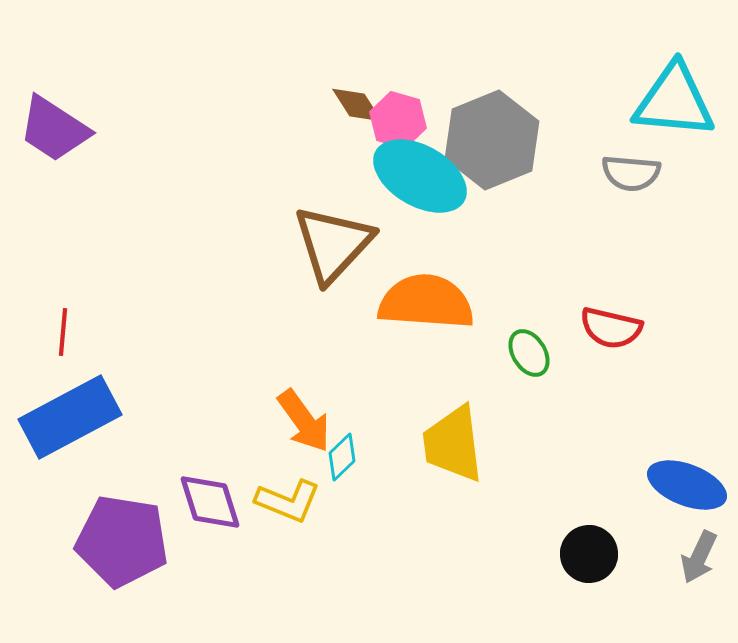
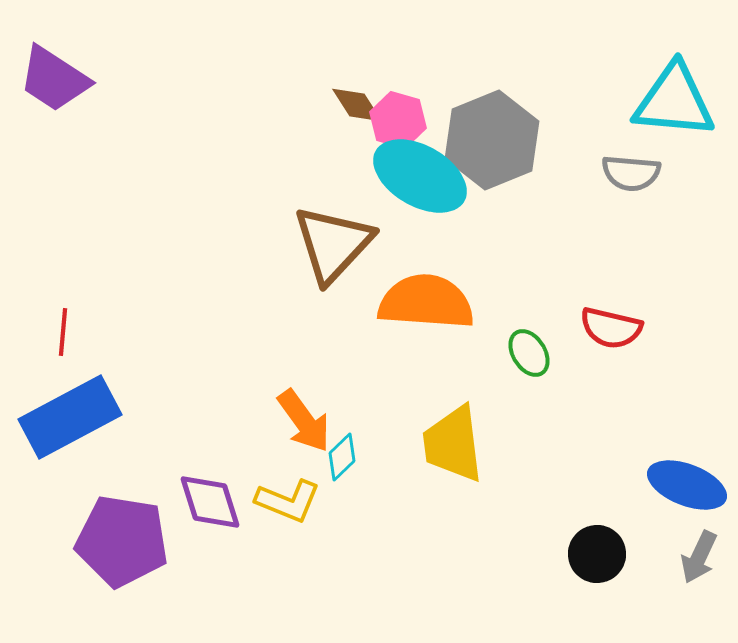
purple trapezoid: moved 50 px up
black circle: moved 8 px right
